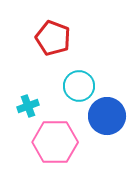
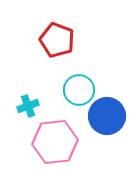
red pentagon: moved 4 px right, 2 px down
cyan circle: moved 4 px down
pink hexagon: rotated 6 degrees counterclockwise
